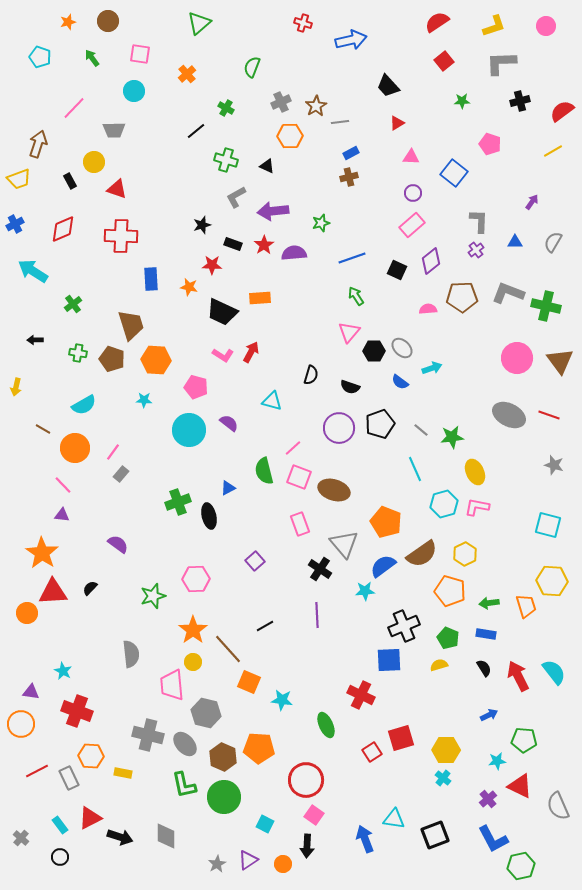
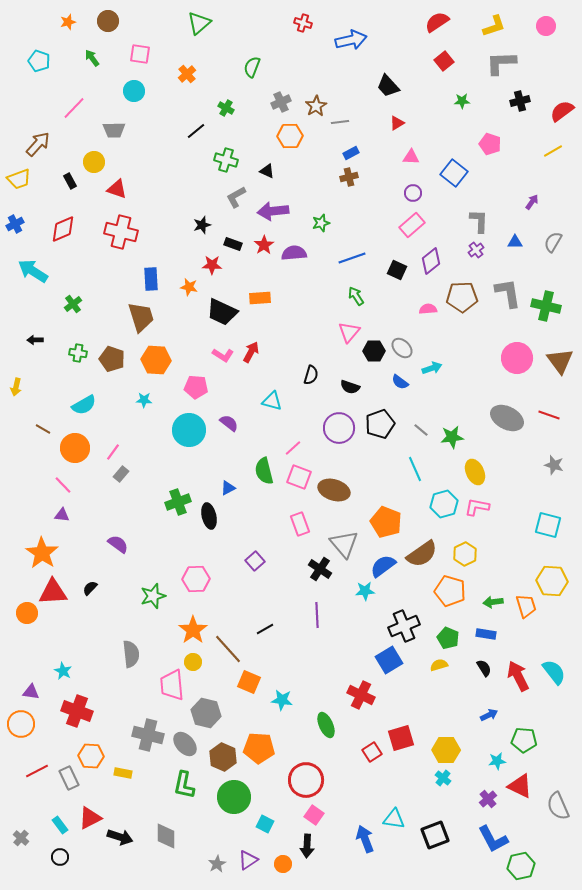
cyan pentagon at (40, 57): moved 1 px left, 4 px down
brown arrow at (38, 144): rotated 24 degrees clockwise
black triangle at (267, 166): moved 5 px down
red cross at (121, 236): moved 4 px up; rotated 12 degrees clockwise
gray L-shape at (508, 293): rotated 60 degrees clockwise
brown trapezoid at (131, 325): moved 10 px right, 8 px up
pink pentagon at (196, 387): rotated 10 degrees counterclockwise
gray ellipse at (509, 415): moved 2 px left, 3 px down
green arrow at (489, 603): moved 4 px right, 1 px up
black line at (265, 626): moved 3 px down
blue square at (389, 660): rotated 28 degrees counterclockwise
green L-shape at (184, 785): rotated 24 degrees clockwise
green circle at (224, 797): moved 10 px right
